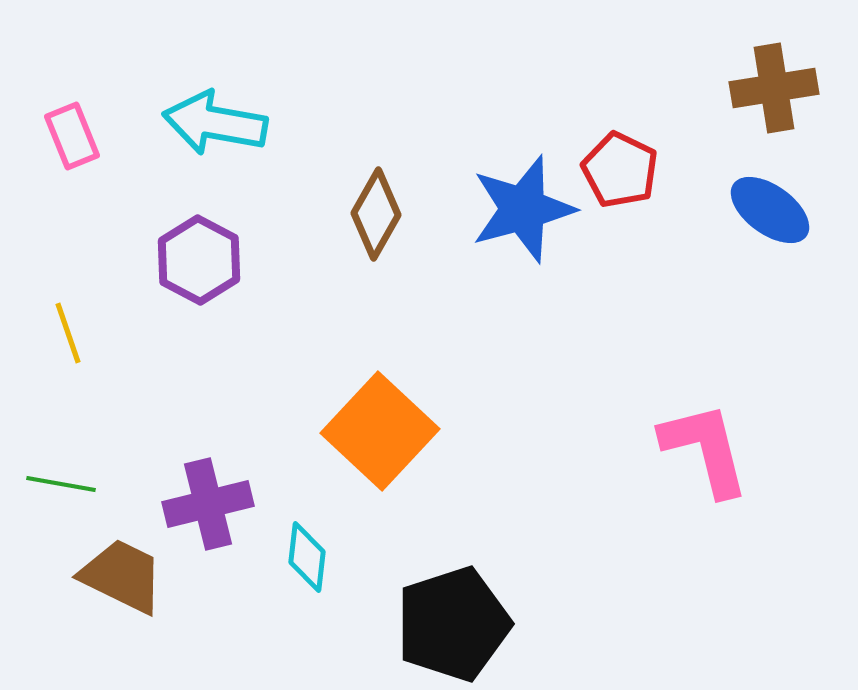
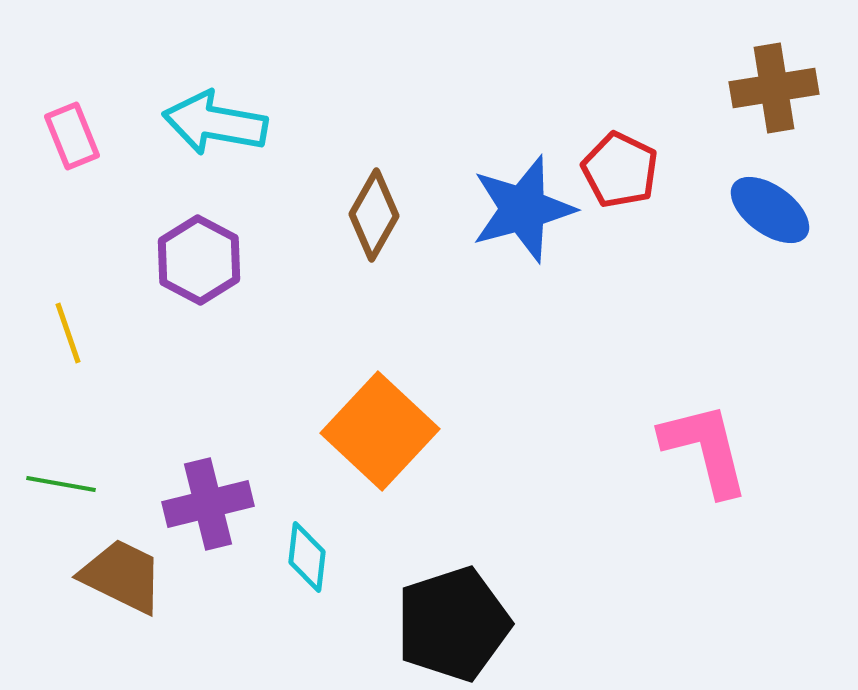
brown diamond: moved 2 px left, 1 px down
